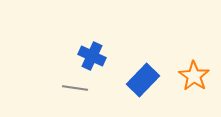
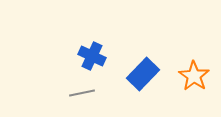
blue rectangle: moved 6 px up
gray line: moved 7 px right, 5 px down; rotated 20 degrees counterclockwise
